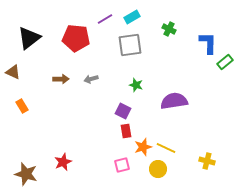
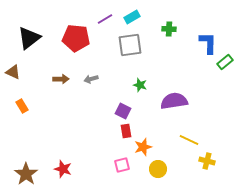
green cross: rotated 24 degrees counterclockwise
green star: moved 4 px right
yellow line: moved 23 px right, 8 px up
red star: moved 7 px down; rotated 30 degrees counterclockwise
brown star: rotated 20 degrees clockwise
